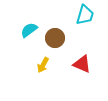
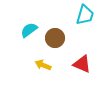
yellow arrow: rotated 84 degrees clockwise
